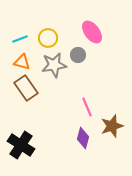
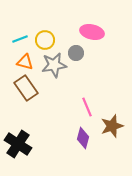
pink ellipse: rotated 40 degrees counterclockwise
yellow circle: moved 3 px left, 2 px down
gray circle: moved 2 px left, 2 px up
orange triangle: moved 3 px right
black cross: moved 3 px left, 1 px up
